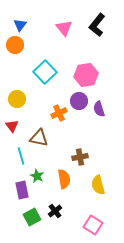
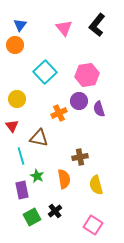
pink hexagon: moved 1 px right
yellow semicircle: moved 2 px left
